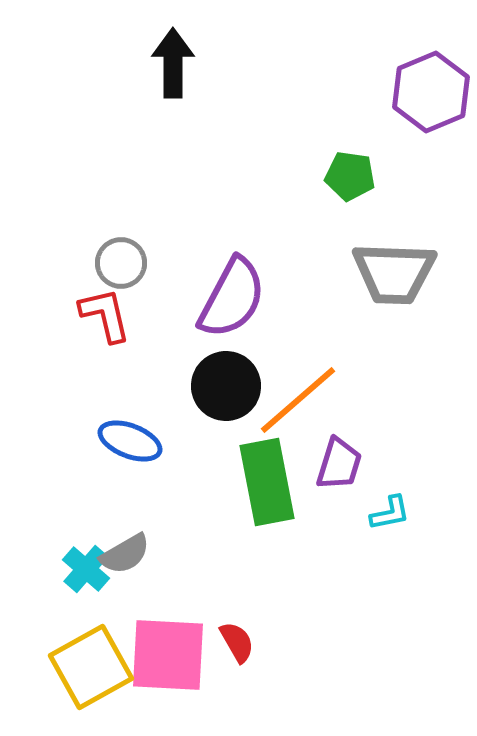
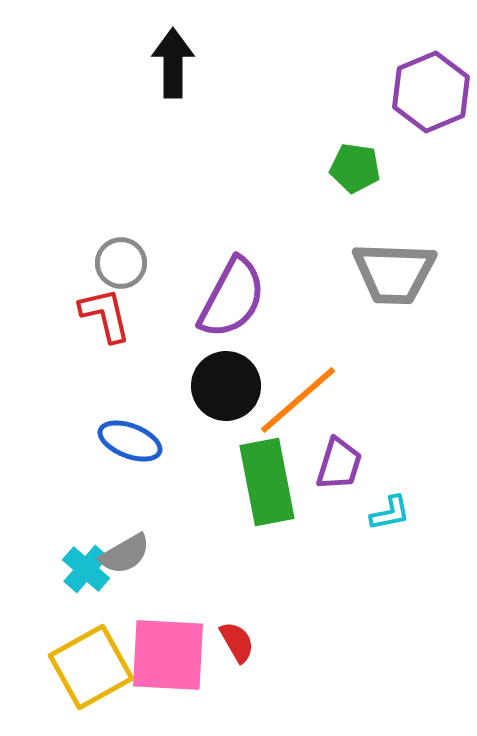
green pentagon: moved 5 px right, 8 px up
